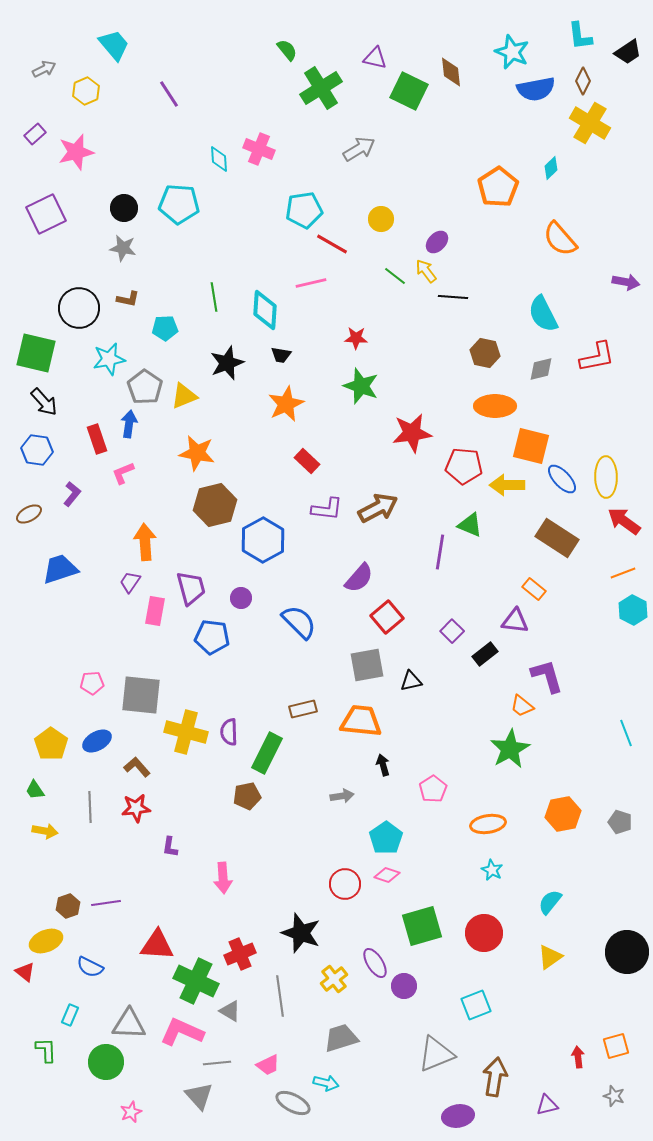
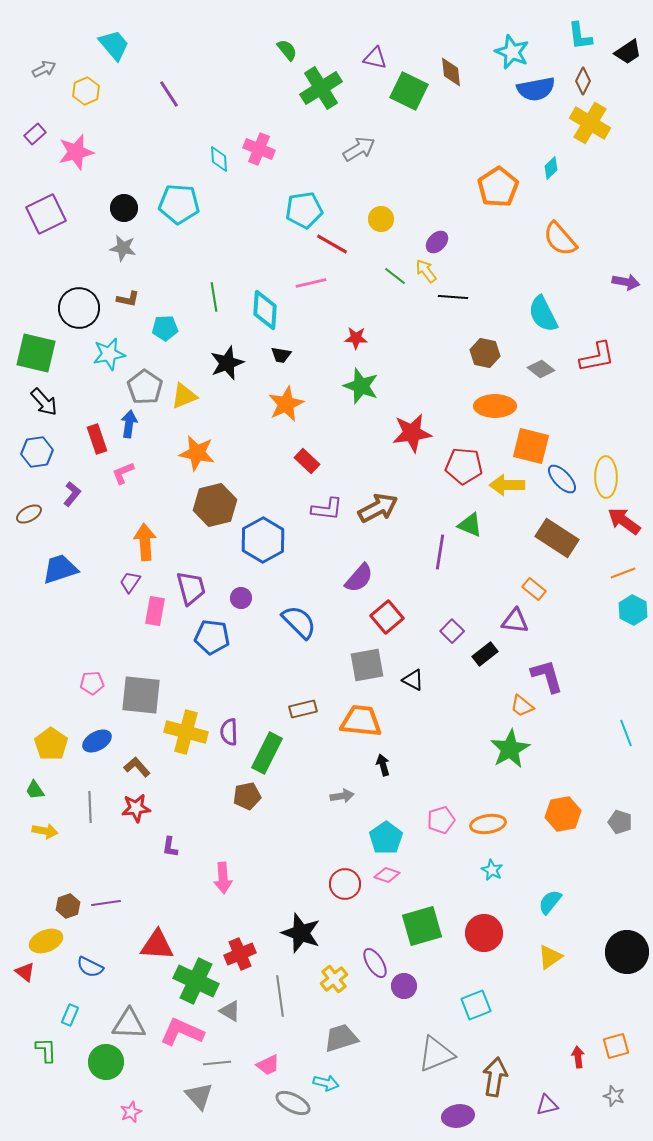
cyan star at (109, 359): moved 5 px up
gray diamond at (541, 369): rotated 52 degrees clockwise
blue hexagon at (37, 450): moved 2 px down; rotated 16 degrees counterclockwise
black triangle at (411, 681): moved 2 px right, 1 px up; rotated 40 degrees clockwise
pink pentagon at (433, 789): moved 8 px right, 31 px down; rotated 16 degrees clockwise
